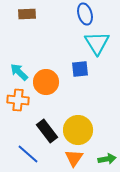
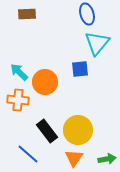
blue ellipse: moved 2 px right
cyan triangle: rotated 12 degrees clockwise
orange circle: moved 1 px left
